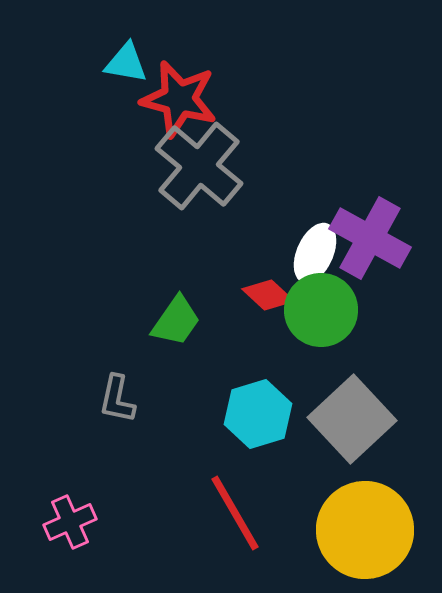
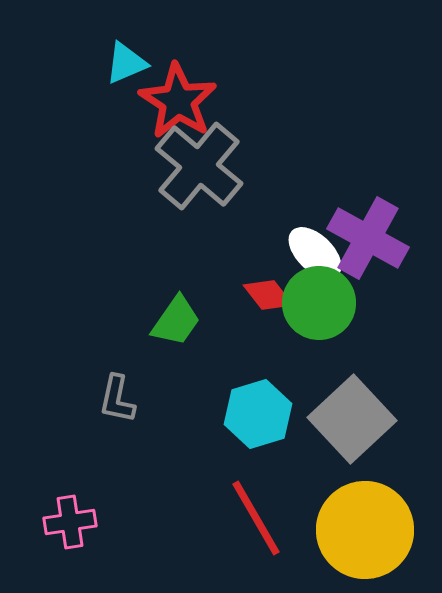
cyan triangle: rotated 33 degrees counterclockwise
red star: moved 1 px left, 2 px down; rotated 18 degrees clockwise
purple cross: moved 2 px left
white ellipse: rotated 70 degrees counterclockwise
red diamond: rotated 9 degrees clockwise
green circle: moved 2 px left, 7 px up
red line: moved 21 px right, 5 px down
pink cross: rotated 15 degrees clockwise
